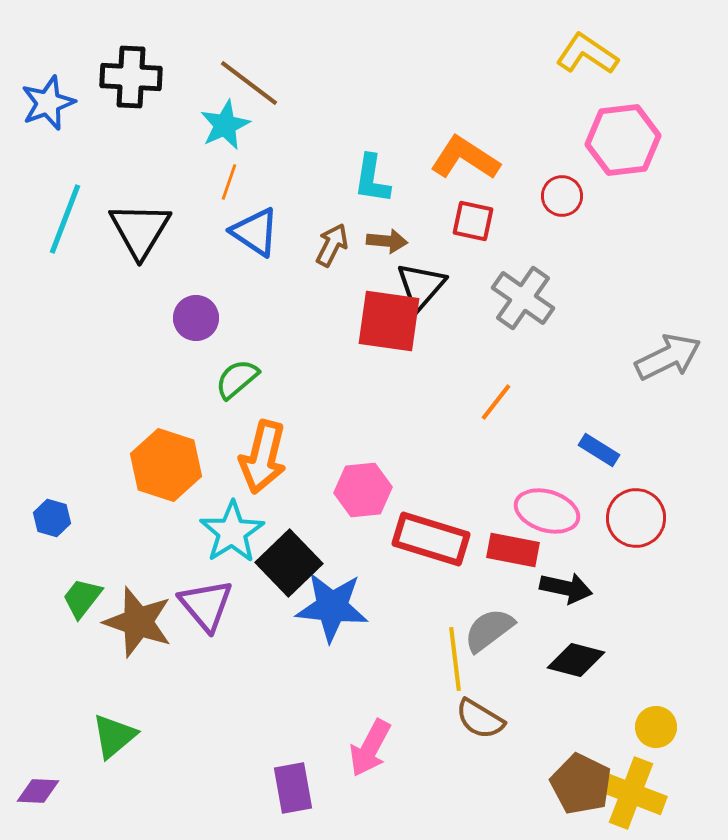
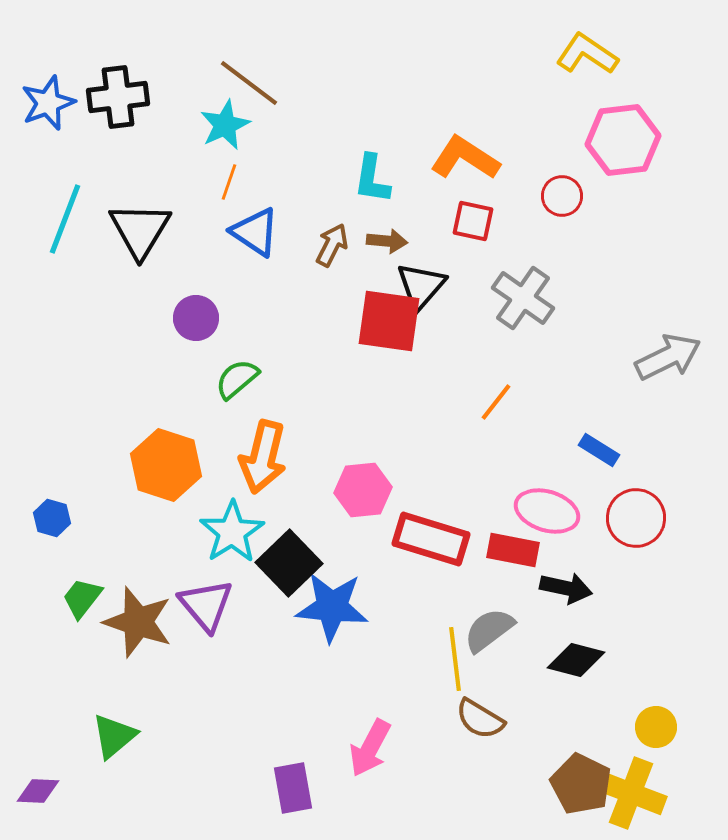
black cross at (131, 77): moved 13 px left, 20 px down; rotated 10 degrees counterclockwise
